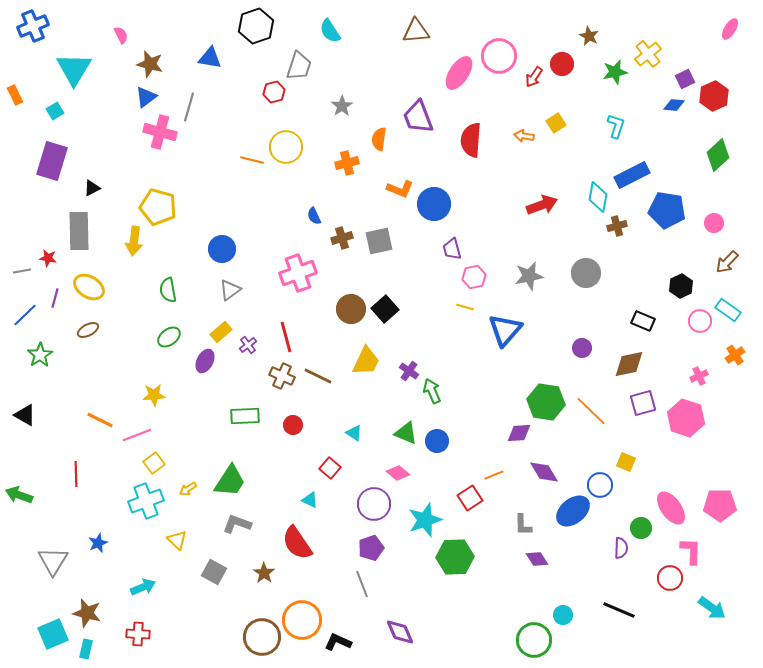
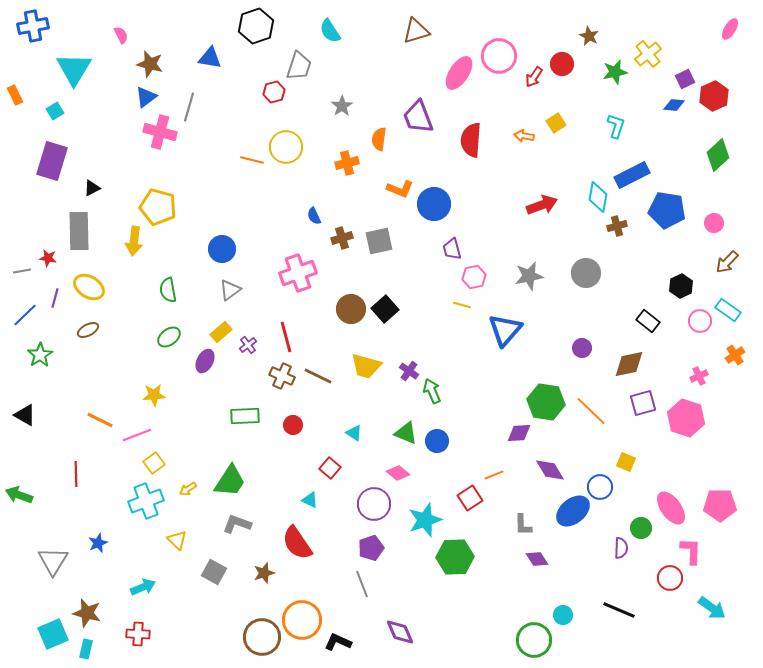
blue cross at (33, 26): rotated 12 degrees clockwise
brown triangle at (416, 31): rotated 12 degrees counterclockwise
yellow line at (465, 307): moved 3 px left, 2 px up
black rectangle at (643, 321): moved 5 px right; rotated 15 degrees clockwise
yellow trapezoid at (366, 361): moved 5 px down; rotated 80 degrees clockwise
purple diamond at (544, 472): moved 6 px right, 2 px up
blue circle at (600, 485): moved 2 px down
brown star at (264, 573): rotated 20 degrees clockwise
